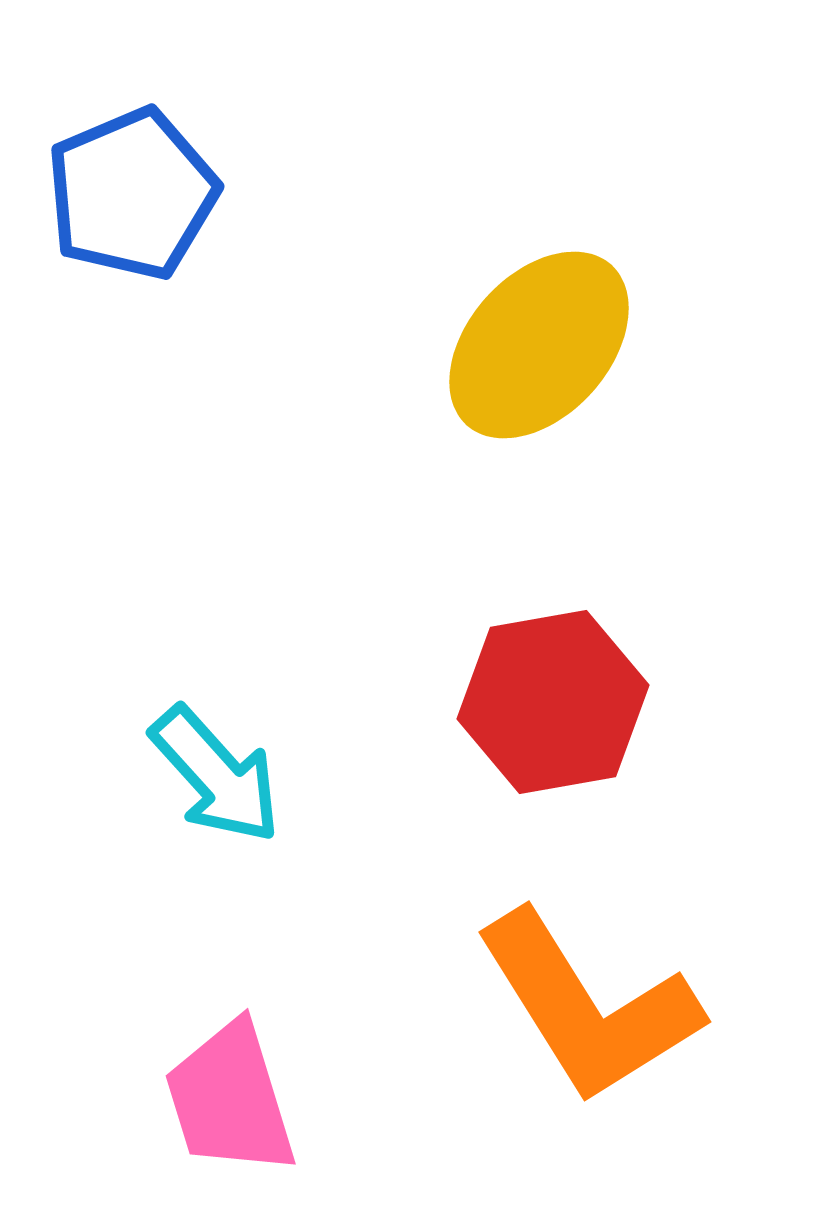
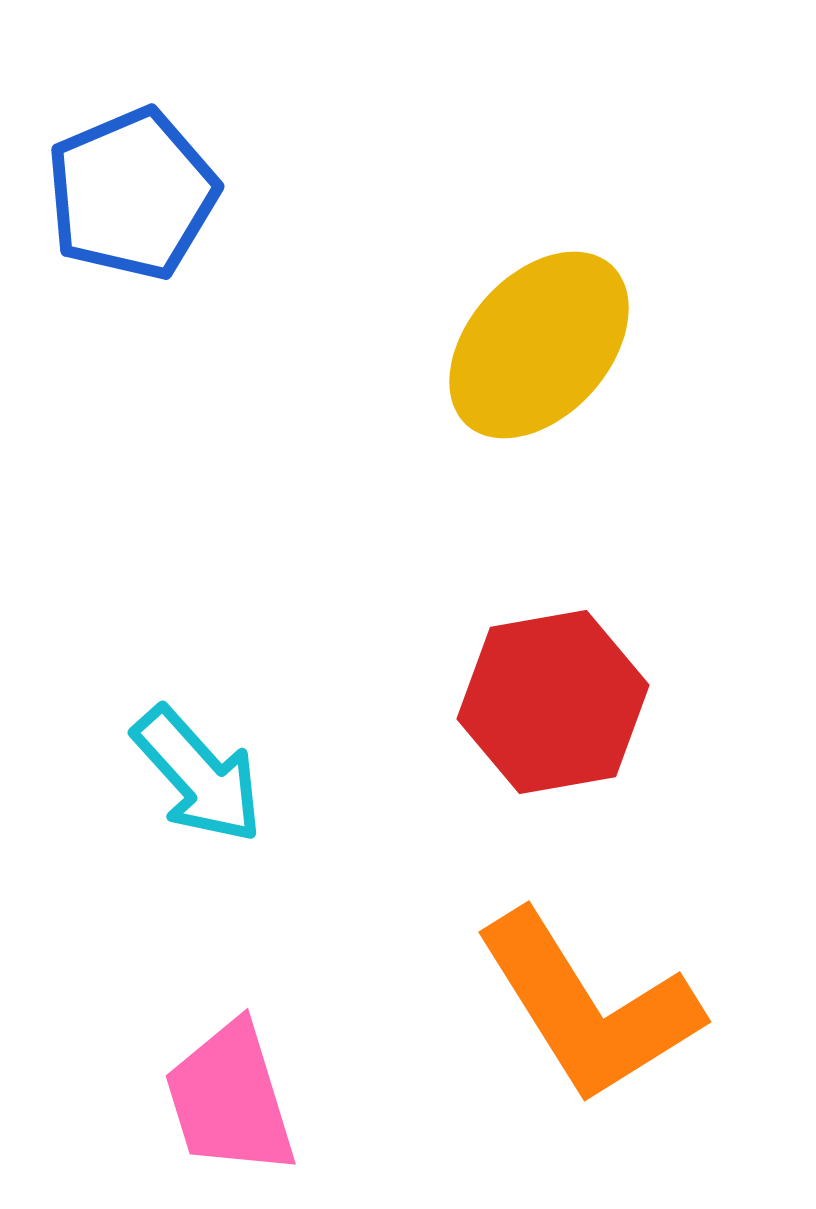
cyan arrow: moved 18 px left
